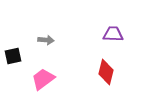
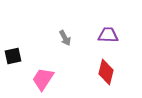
purple trapezoid: moved 5 px left, 1 px down
gray arrow: moved 19 px right, 2 px up; rotated 56 degrees clockwise
pink trapezoid: rotated 20 degrees counterclockwise
